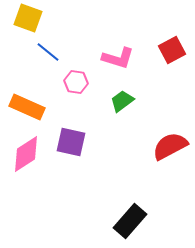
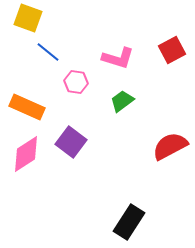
purple square: rotated 24 degrees clockwise
black rectangle: moved 1 px left, 1 px down; rotated 8 degrees counterclockwise
